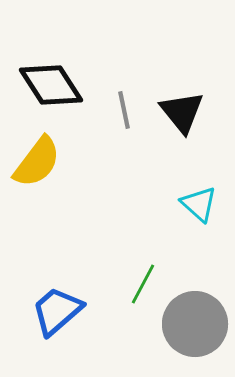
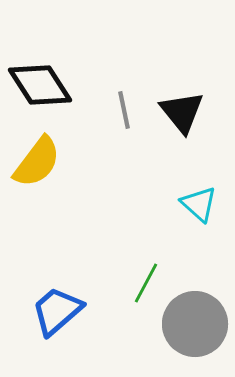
black diamond: moved 11 px left
green line: moved 3 px right, 1 px up
